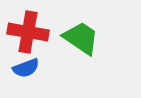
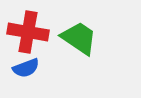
green trapezoid: moved 2 px left
